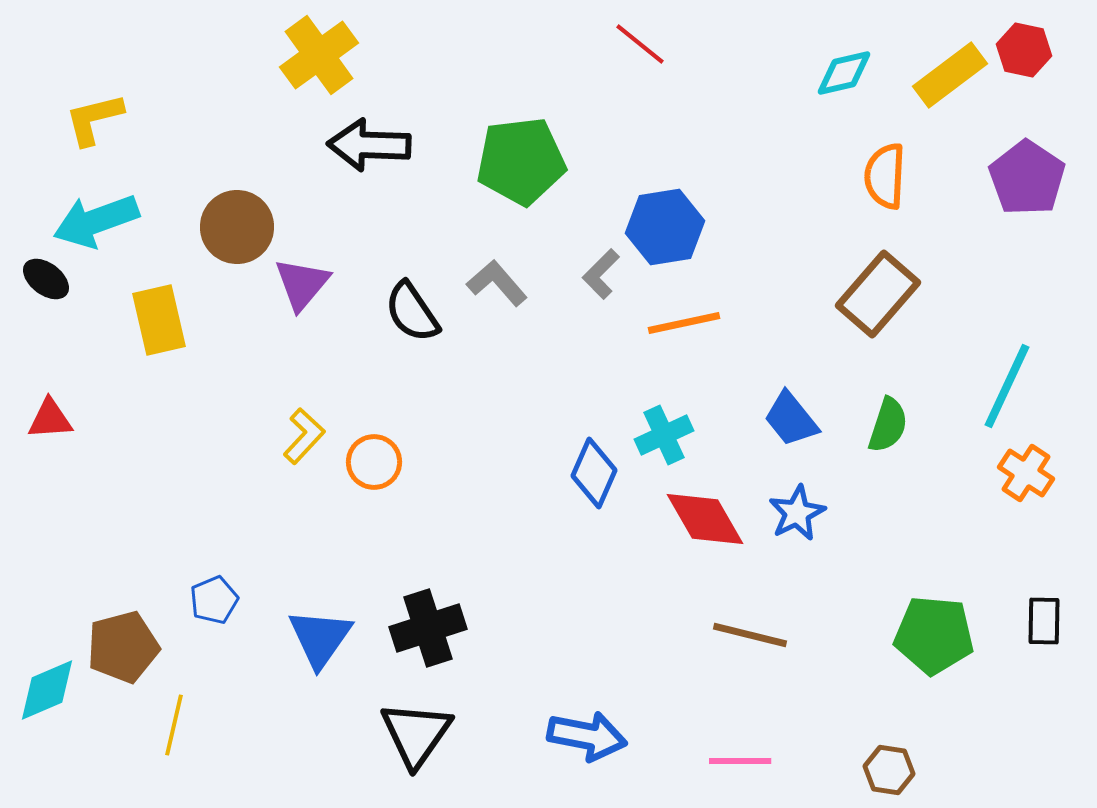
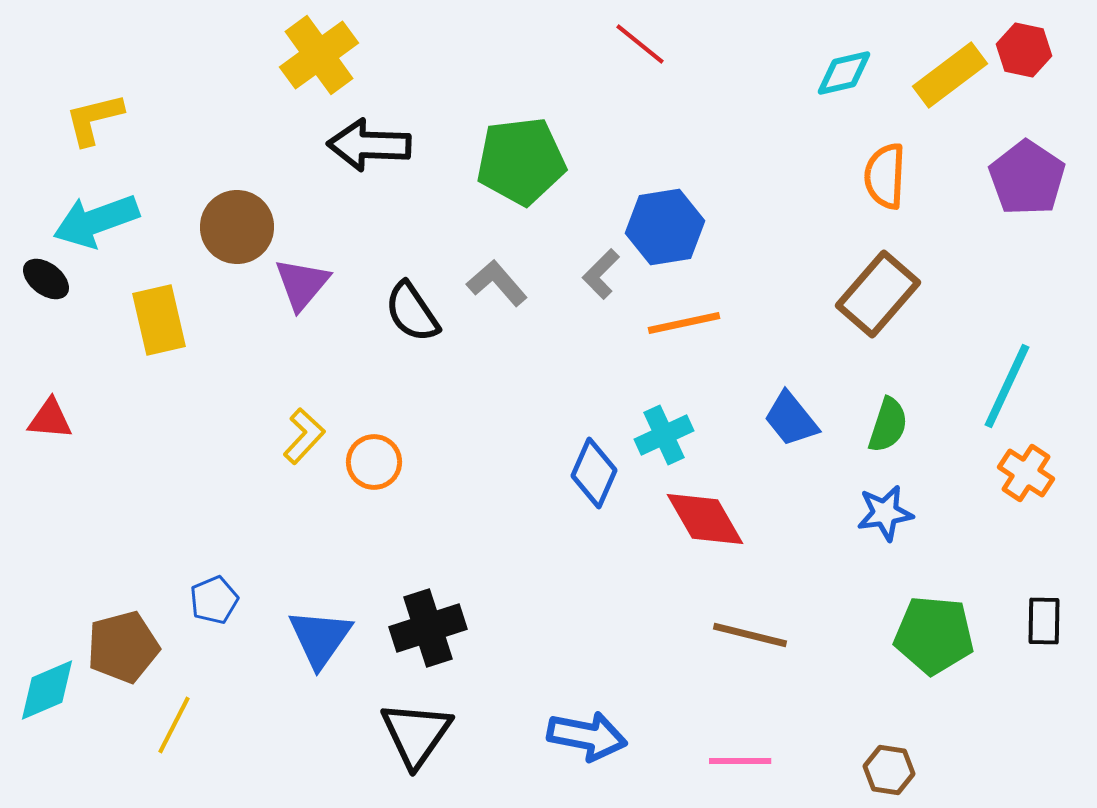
red triangle at (50, 419): rotated 9 degrees clockwise
blue star at (797, 513): moved 88 px right; rotated 18 degrees clockwise
yellow line at (174, 725): rotated 14 degrees clockwise
